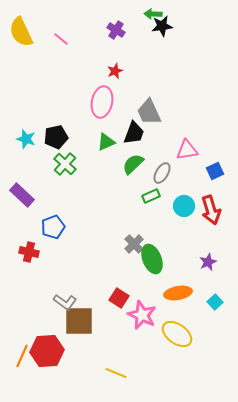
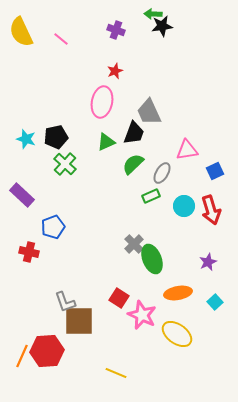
purple cross: rotated 12 degrees counterclockwise
gray L-shape: rotated 35 degrees clockwise
